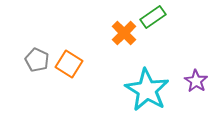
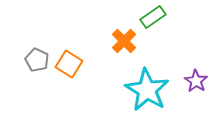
orange cross: moved 8 px down
